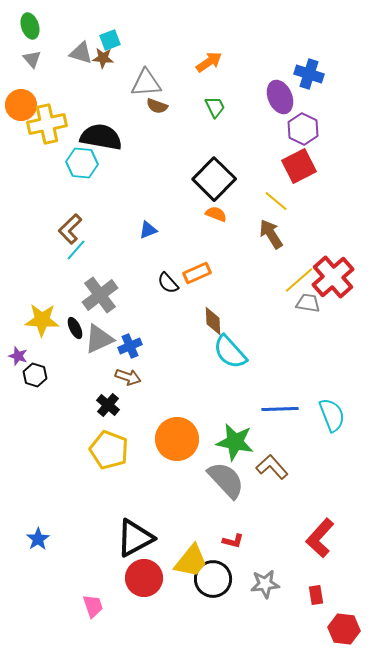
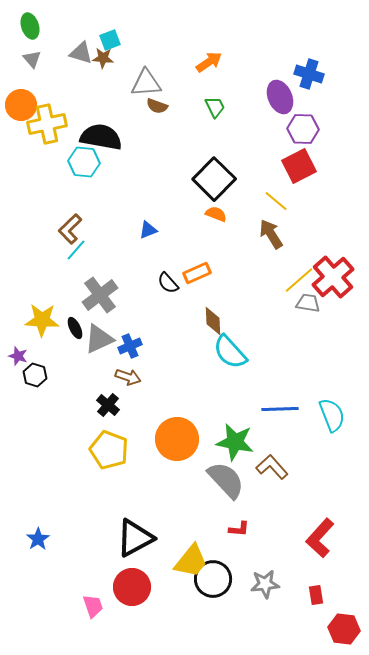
purple hexagon at (303, 129): rotated 24 degrees counterclockwise
cyan hexagon at (82, 163): moved 2 px right, 1 px up
red L-shape at (233, 541): moved 6 px right, 12 px up; rotated 10 degrees counterclockwise
red circle at (144, 578): moved 12 px left, 9 px down
